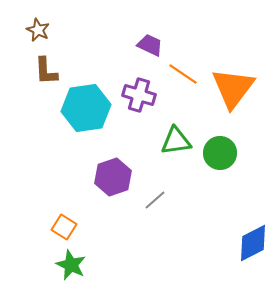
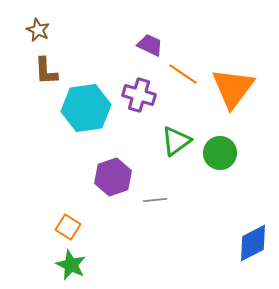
green triangle: rotated 28 degrees counterclockwise
gray line: rotated 35 degrees clockwise
orange square: moved 4 px right
